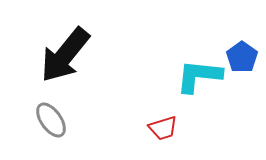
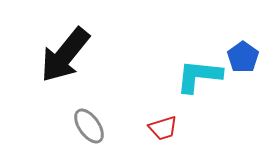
blue pentagon: moved 1 px right
gray ellipse: moved 38 px right, 6 px down
